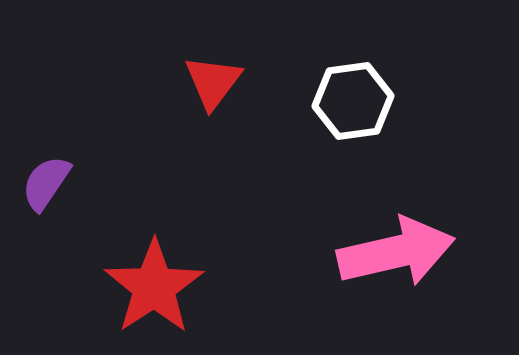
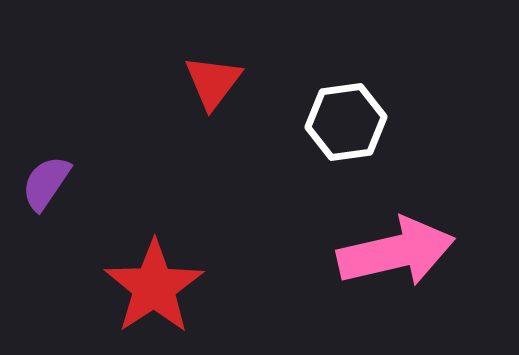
white hexagon: moved 7 px left, 21 px down
